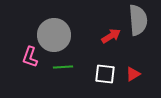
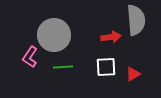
gray semicircle: moved 2 px left
red arrow: moved 1 px down; rotated 24 degrees clockwise
pink L-shape: rotated 15 degrees clockwise
white square: moved 1 px right, 7 px up; rotated 10 degrees counterclockwise
